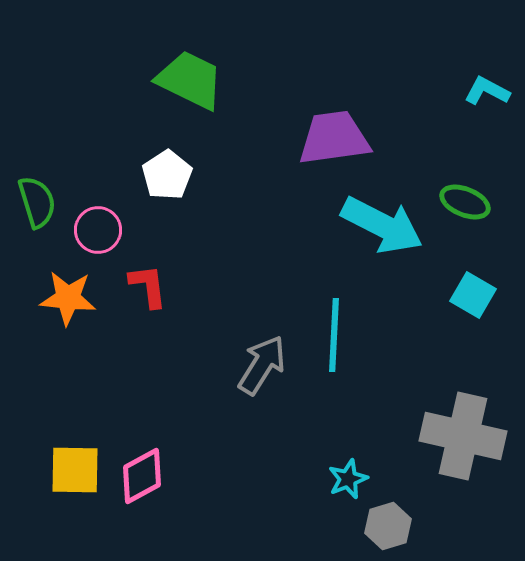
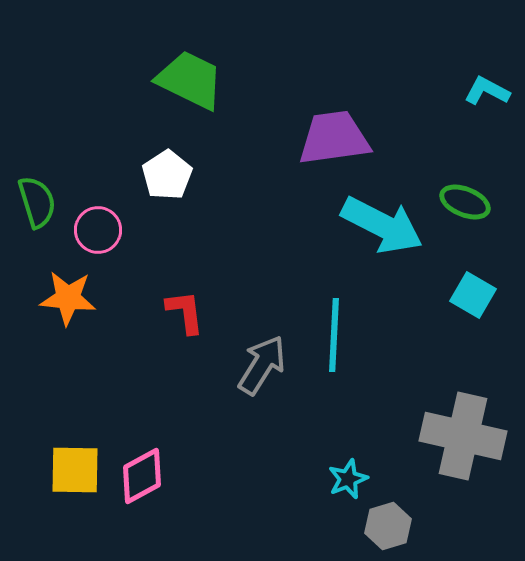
red L-shape: moved 37 px right, 26 px down
